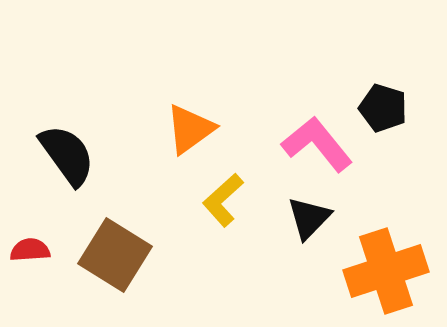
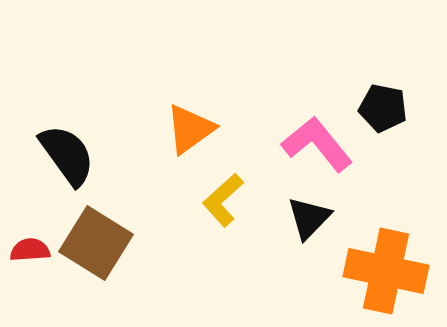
black pentagon: rotated 6 degrees counterclockwise
brown square: moved 19 px left, 12 px up
orange cross: rotated 30 degrees clockwise
